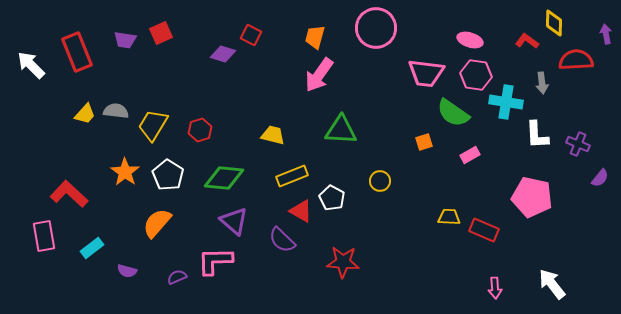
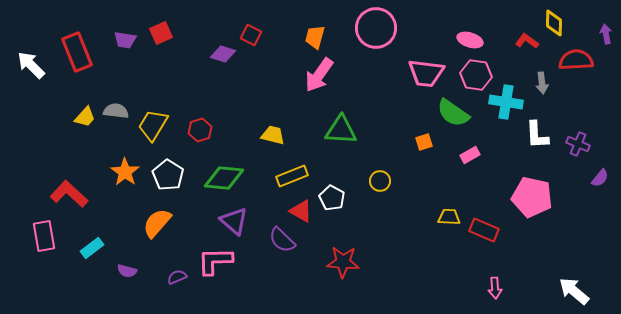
yellow trapezoid at (85, 114): moved 3 px down
white arrow at (552, 284): moved 22 px right, 7 px down; rotated 12 degrees counterclockwise
